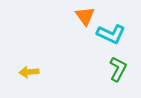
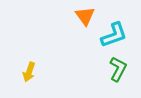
cyan L-shape: moved 3 px right, 1 px down; rotated 44 degrees counterclockwise
yellow arrow: rotated 66 degrees counterclockwise
